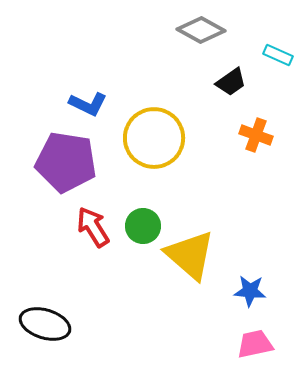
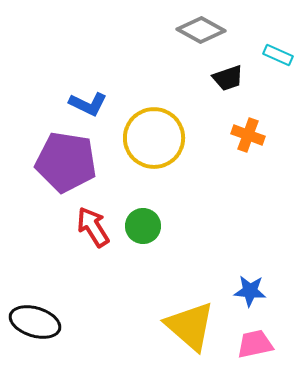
black trapezoid: moved 3 px left, 4 px up; rotated 16 degrees clockwise
orange cross: moved 8 px left
yellow triangle: moved 71 px down
black ellipse: moved 10 px left, 2 px up
